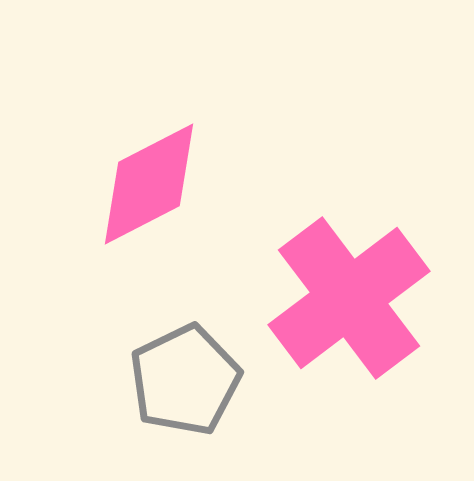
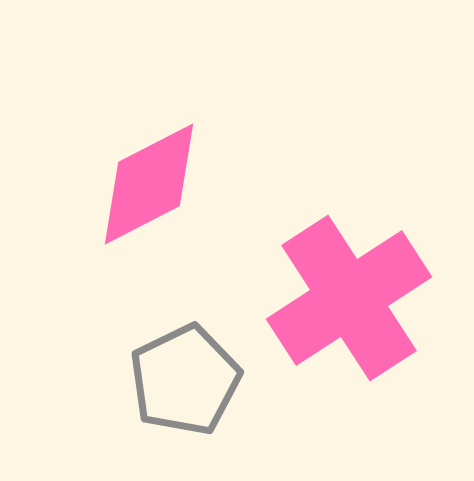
pink cross: rotated 4 degrees clockwise
